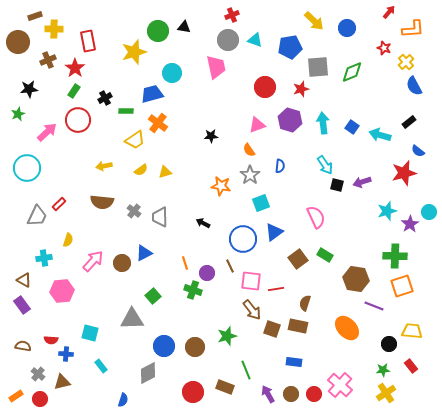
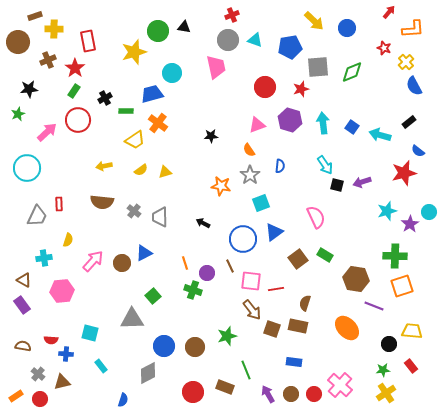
red rectangle at (59, 204): rotated 48 degrees counterclockwise
